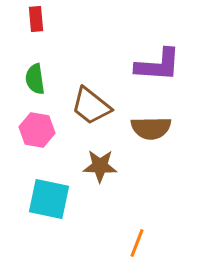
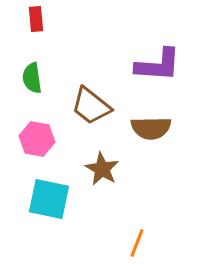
green semicircle: moved 3 px left, 1 px up
pink hexagon: moved 9 px down
brown star: moved 2 px right, 3 px down; rotated 28 degrees clockwise
